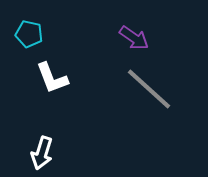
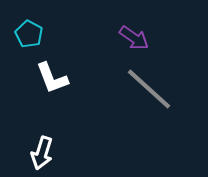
cyan pentagon: rotated 16 degrees clockwise
